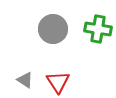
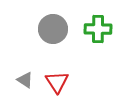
green cross: rotated 8 degrees counterclockwise
red triangle: moved 1 px left
